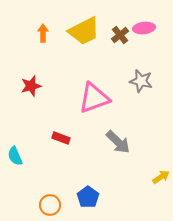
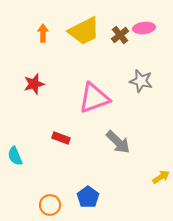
red star: moved 3 px right, 2 px up
